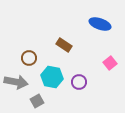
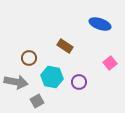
brown rectangle: moved 1 px right, 1 px down
